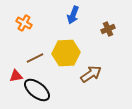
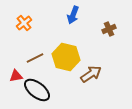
orange cross: rotated 21 degrees clockwise
brown cross: moved 1 px right
yellow hexagon: moved 4 px down; rotated 16 degrees clockwise
